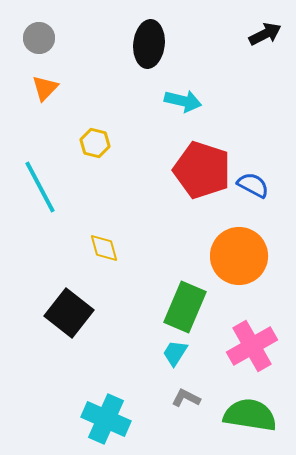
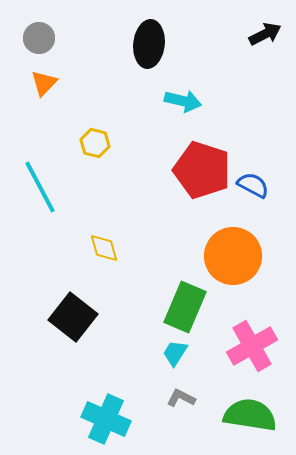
orange triangle: moved 1 px left, 5 px up
orange circle: moved 6 px left
black square: moved 4 px right, 4 px down
gray L-shape: moved 5 px left
